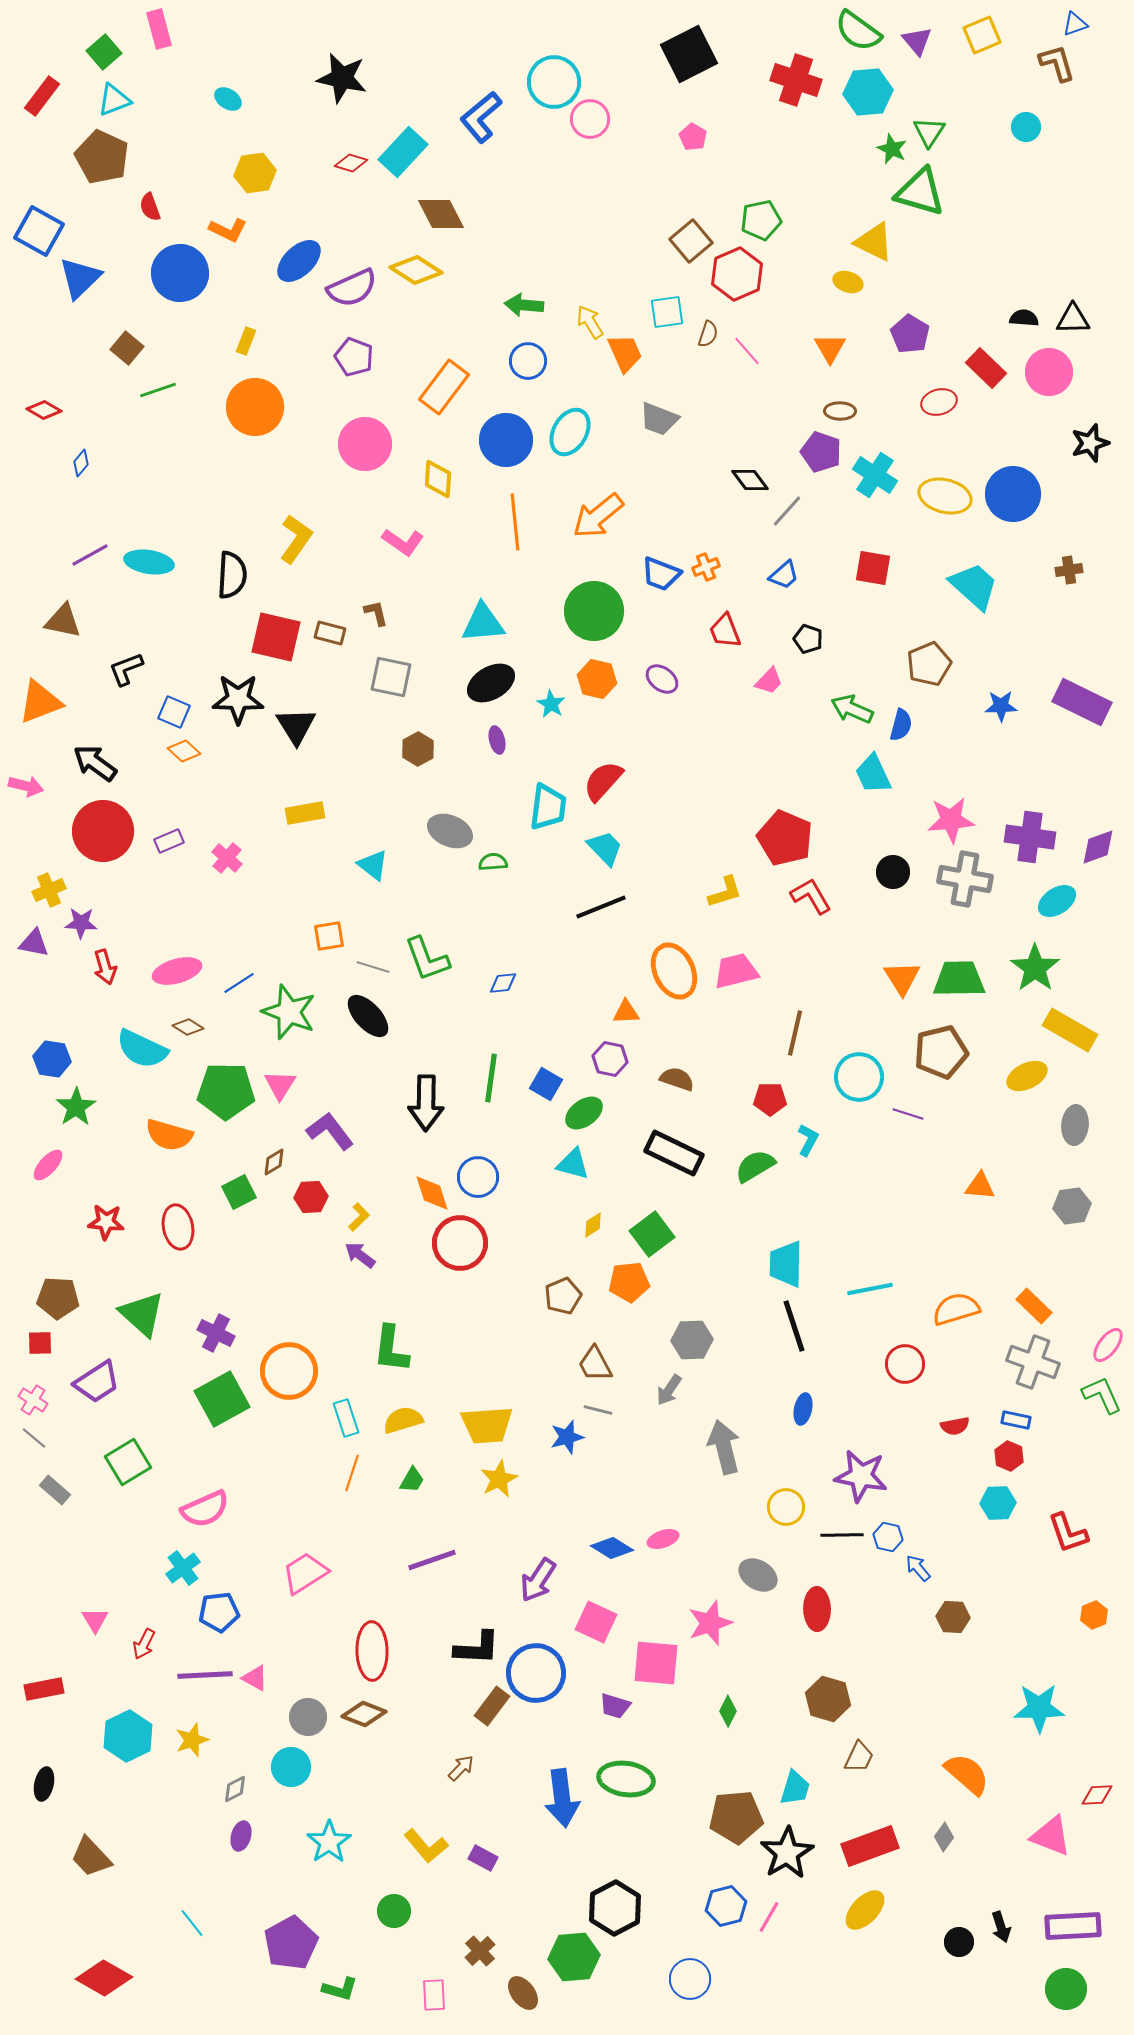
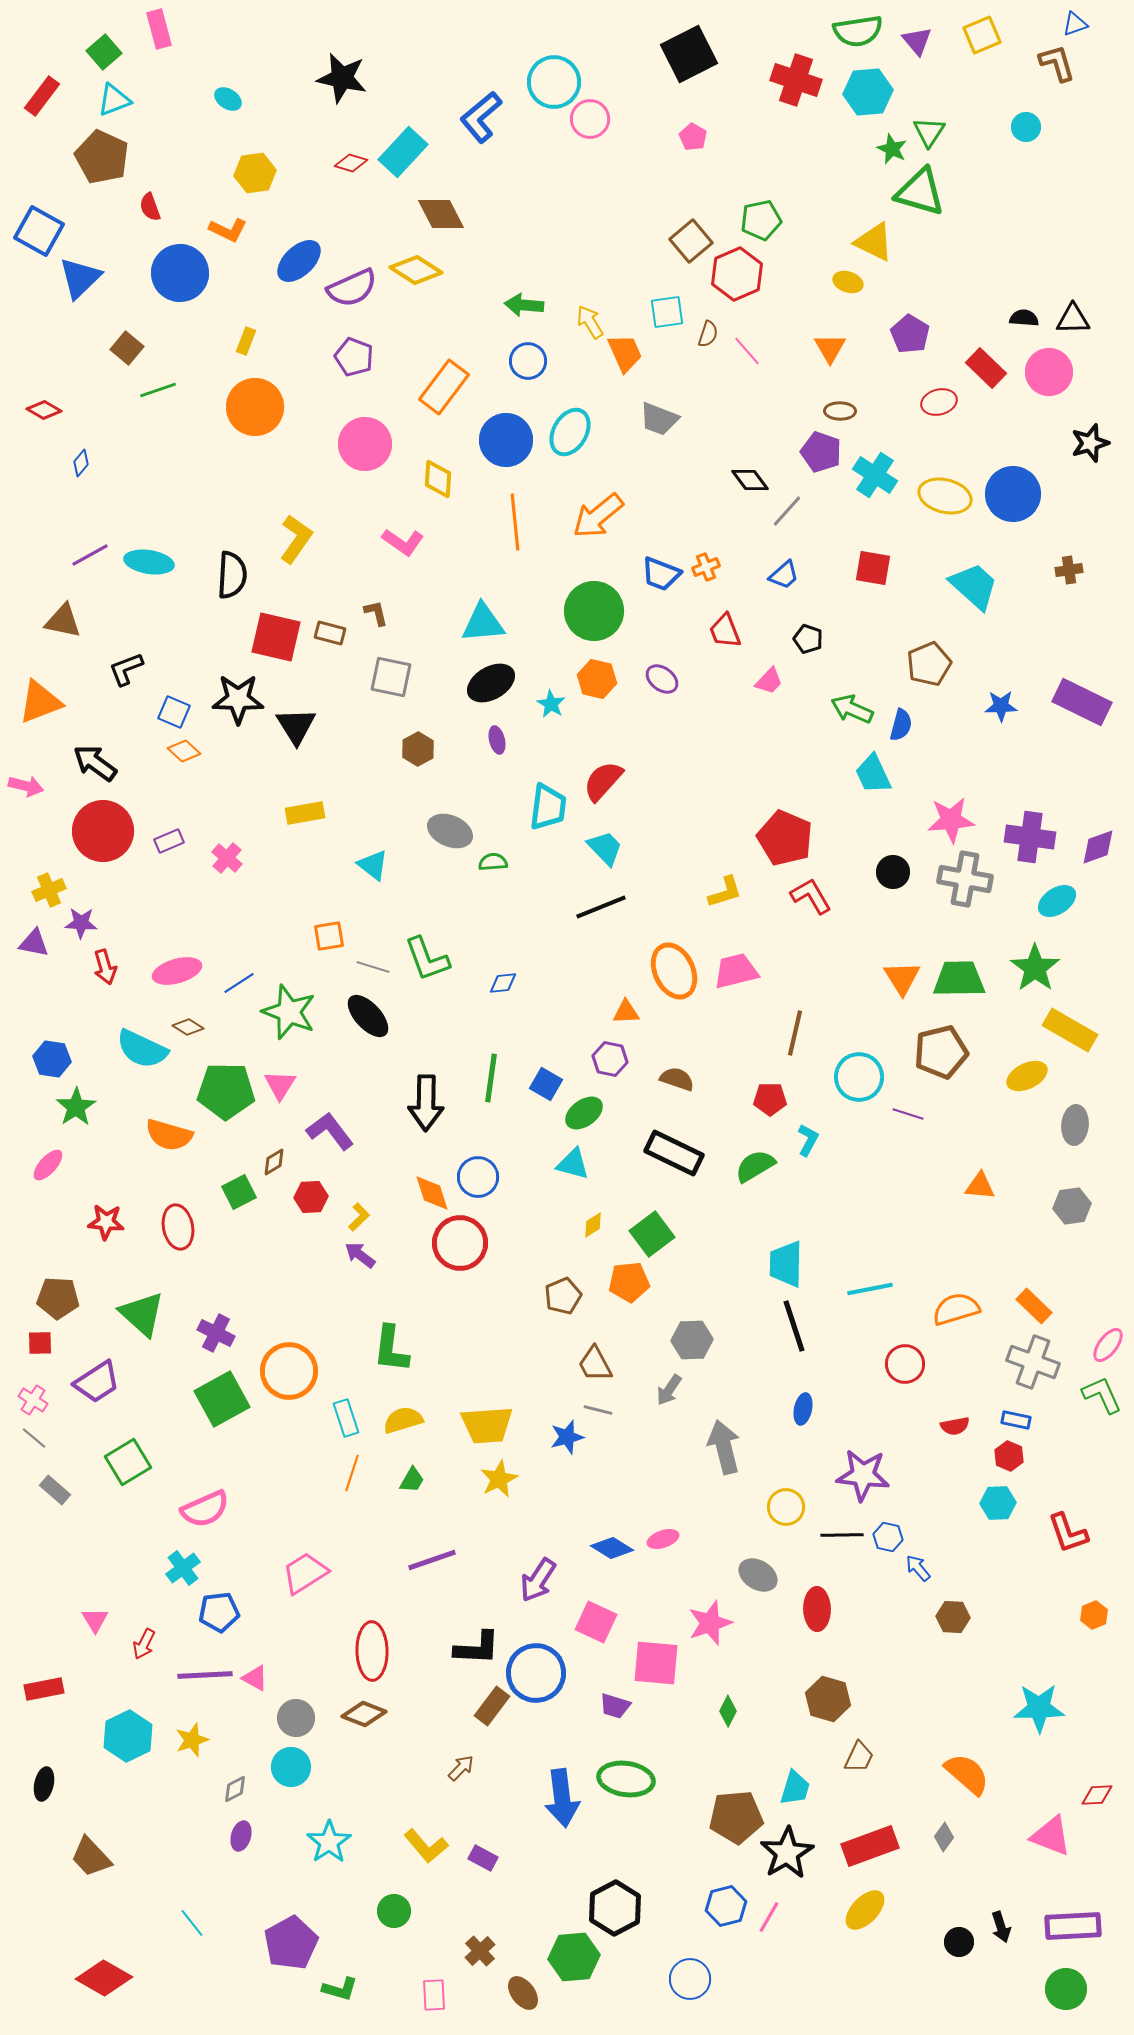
green semicircle at (858, 31): rotated 45 degrees counterclockwise
purple star at (861, 1476): moved 2 px right, 1 px up; rotated 4 degrees counterclockwise
gray circle at (308, 1717): moved 12 px left, 1 px down
